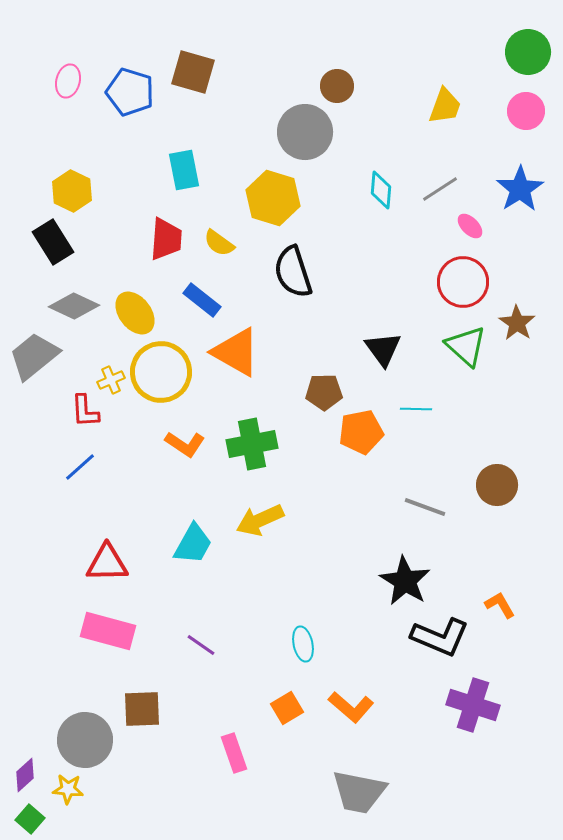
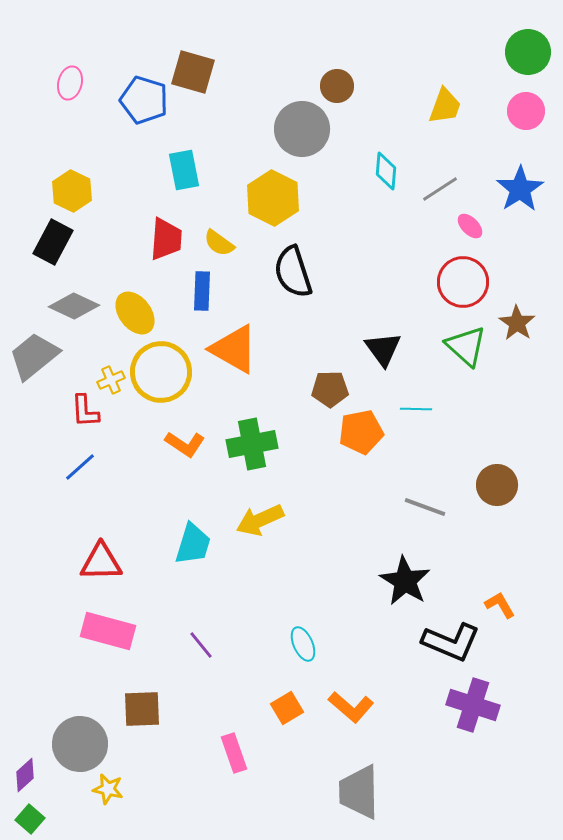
pink ellipse at (68, 81): moved 2 px right, 2 px down
blue pentagon at (130, 92): moved 14 px right, 8 px down
gray circle at (305, 132): moved 3 px left, 3 px up
cyan diamond at (381, 190): moved 5 px right, 19 px up
yellow hexagon at (273, 198): rotated 10 degrees clockwise
black rectangle at (53, 242): rotated 60 degrees clockwise
blue rectangle at (202, 300): moved 9 px up; rotated 54 degrees clockwise
orange triangle at (236, 352): moved 2 px left, 3 px up
brown pentagon at (324, 392): moved 6 px right, 3 px up
cyan trapezoid at (193, 544): rotated 12 degrees counterclockwise
red triangle at (107, 563): moved 6 px left, 1 px up
black L-shape at (440, 637): moved 11 px right, 5 px down
cyan ellipse at (303, 644): rotated 12 degrees counterclockwise
purple line at (201, 645): rotated 16 degrees clockwise
gray circle at (85, 740): moved 5 px left, 4 px down
yellow star at (68, 789): moved 40 px right; rotated 8 degrees clockwise
gray trapezoid at (359, 792): rotated 78 degrees clockwise
